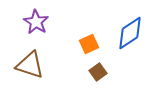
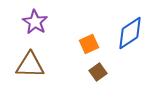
purple star: moved 1 px left
brown triangle: rotated 16 degrees counterclockwise
